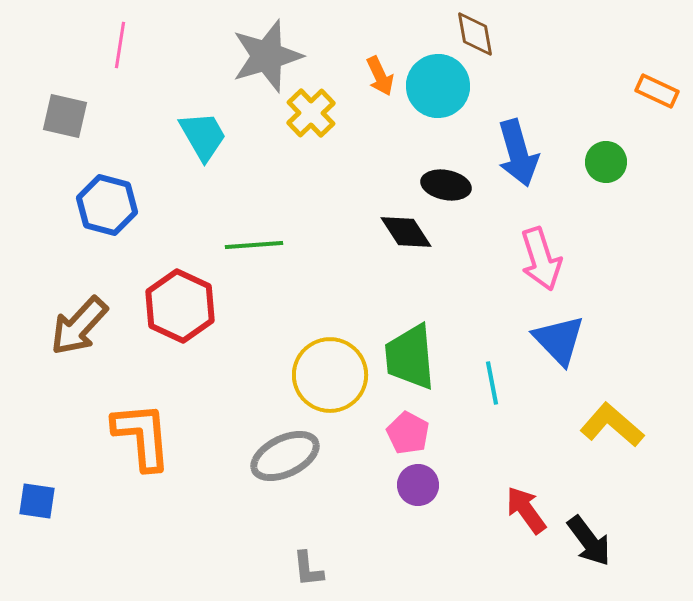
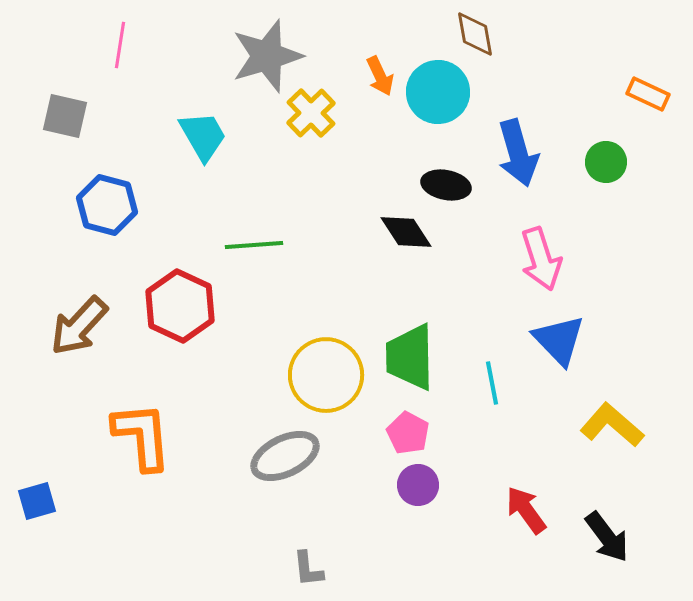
cyan circle: moved 6 px down
orange rectangle: moved 9 px left, 3 px down
green trapezoid: rotated 4 degrees clockwise
yellow circle: moved 4 px left
blue square: rotated 24 degrees counterclockwise
black arrow: moved 18 px right, 4 px up
